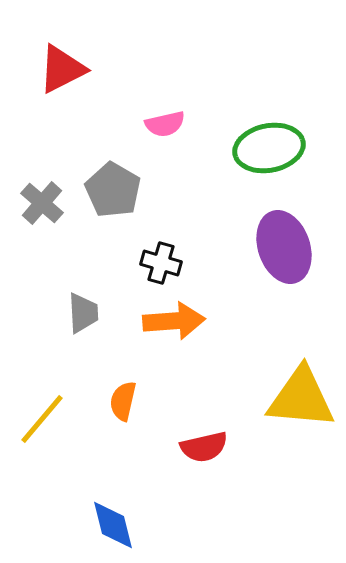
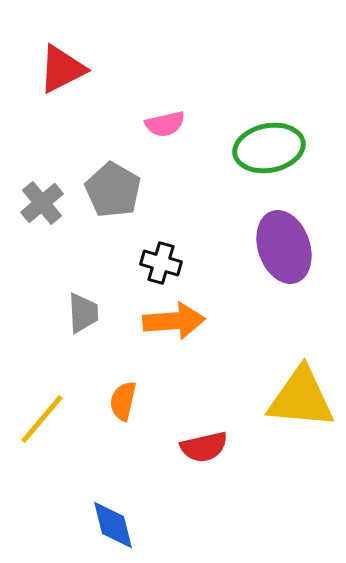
gray cross: rotated 9 degrees clockwise
